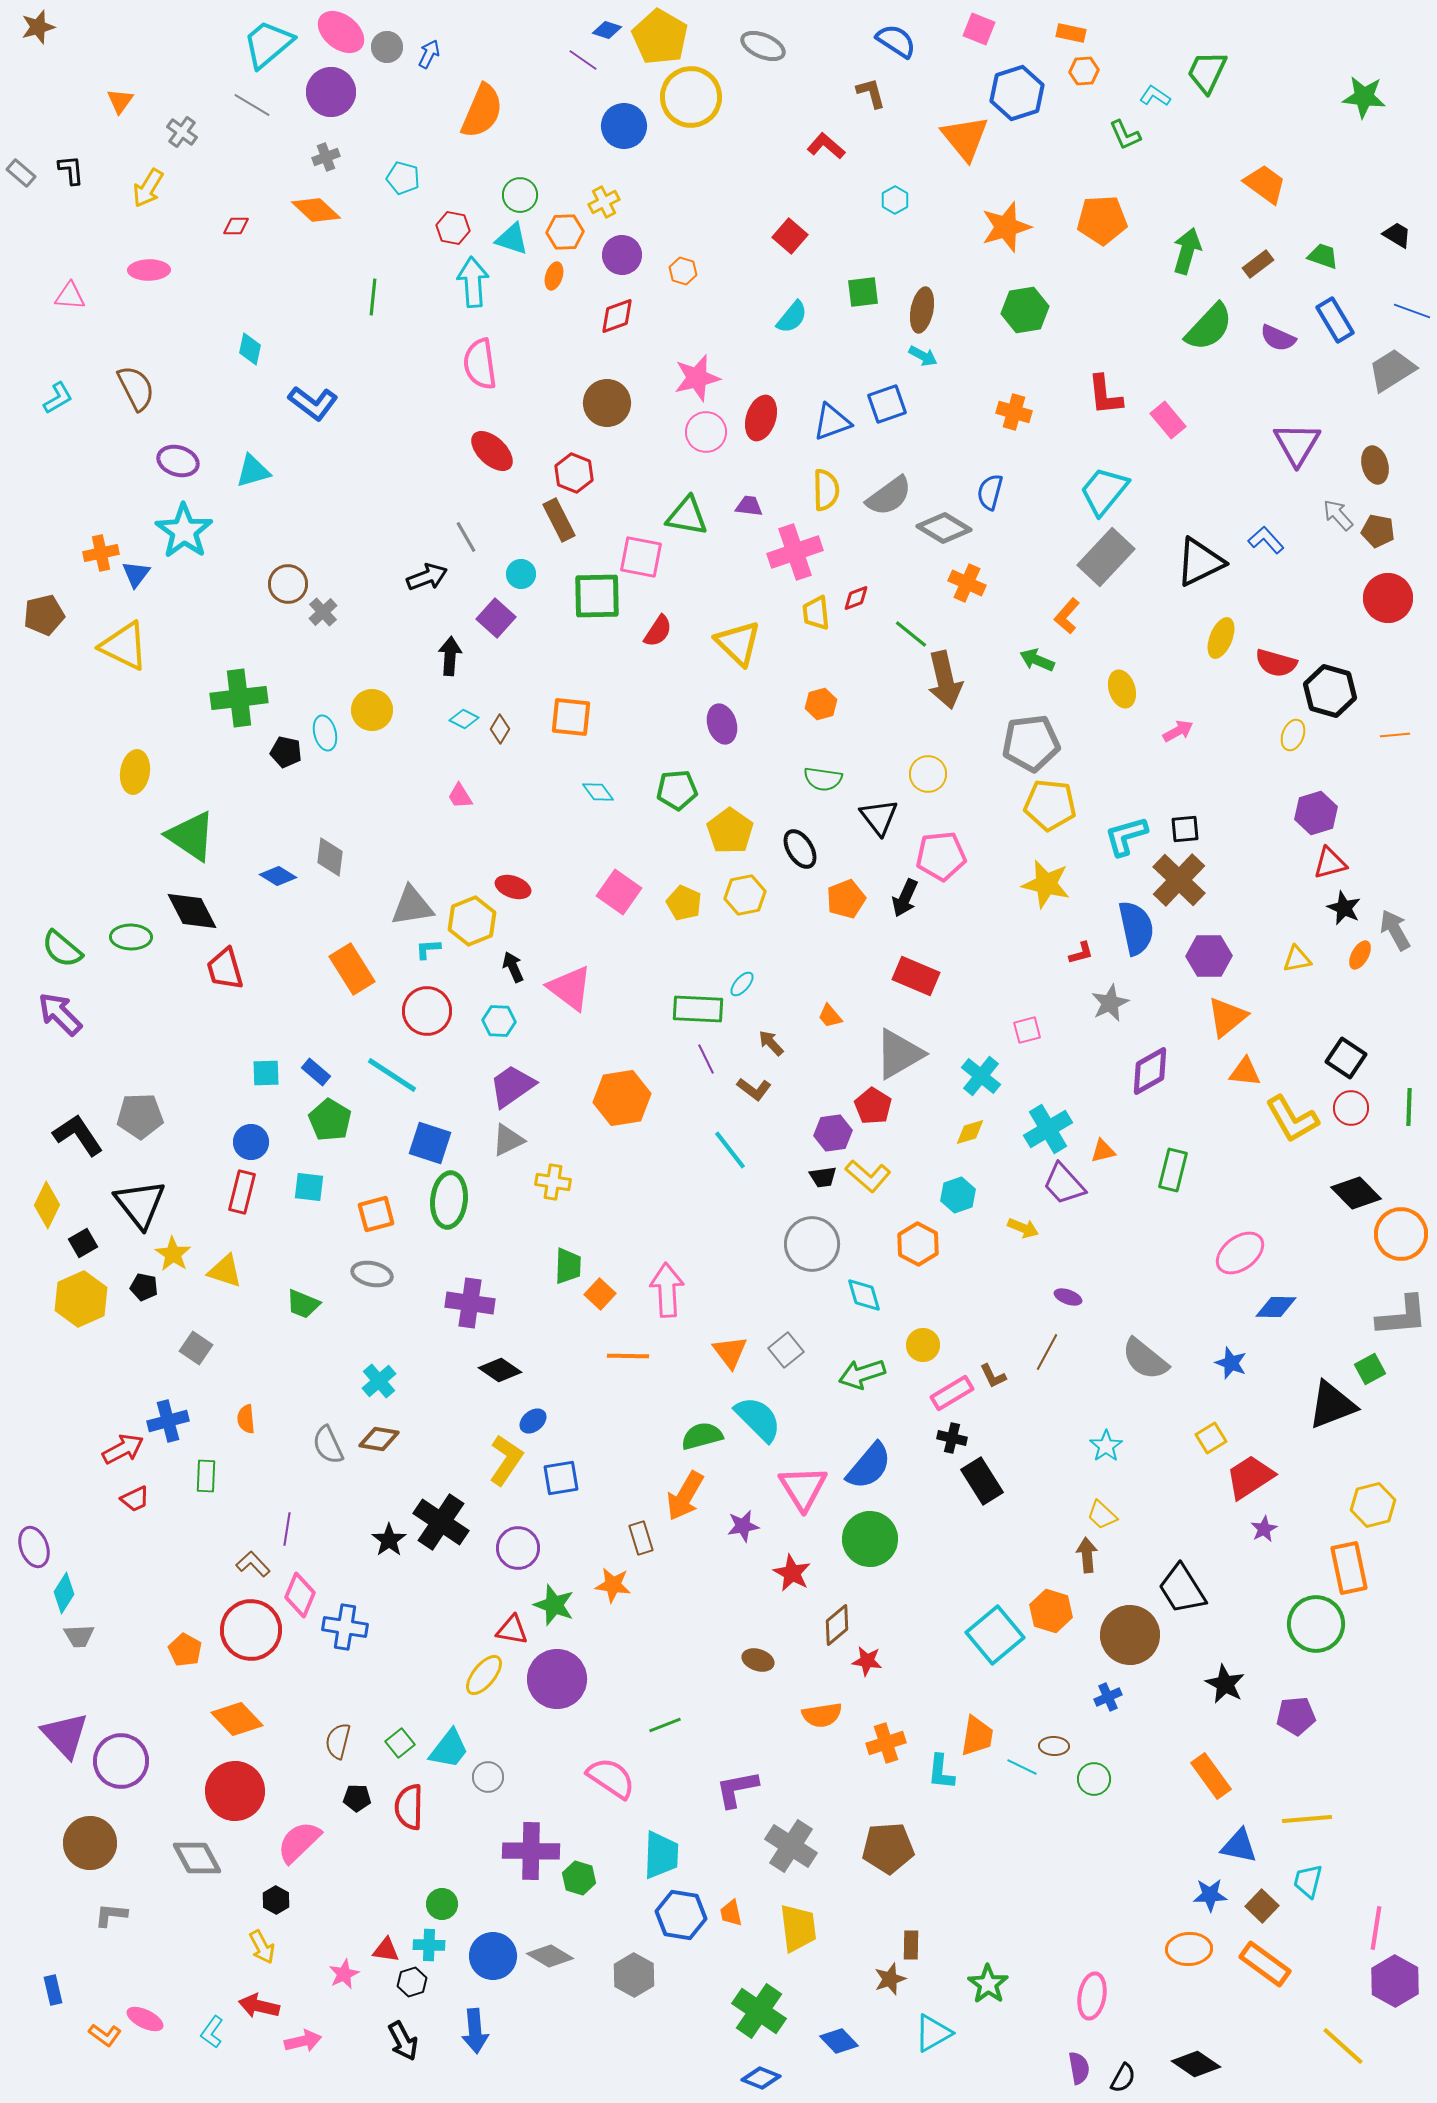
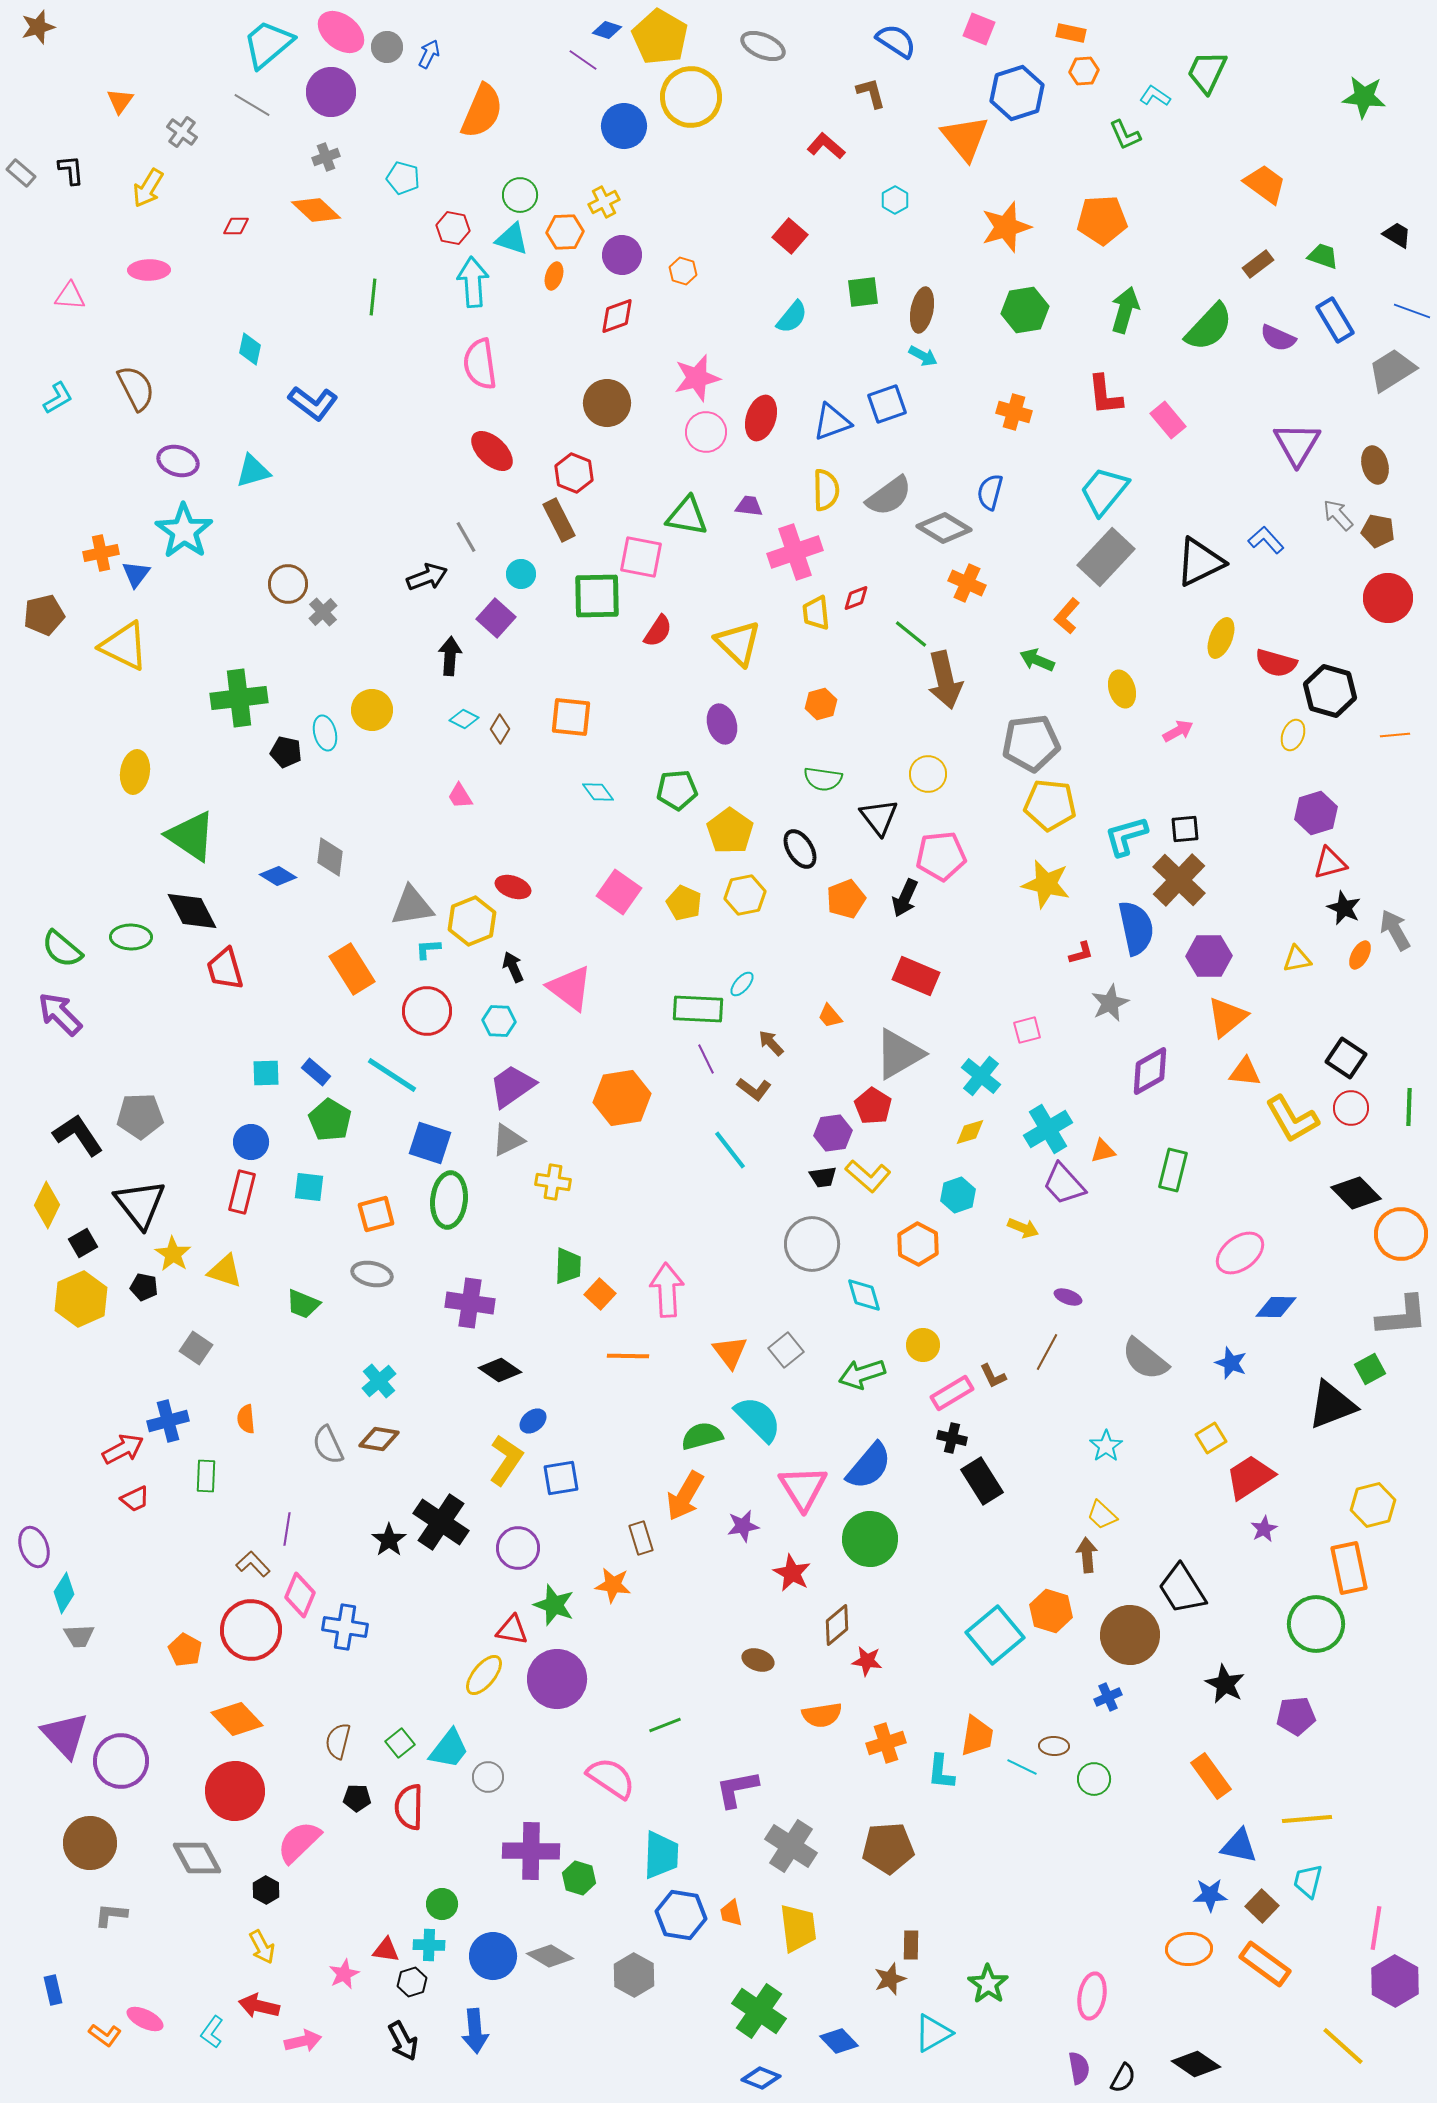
green arrow at (1187, 251): moved 62 px left, 59 px down
black hexagon at (276, 1900): moved 10 px left, 10 px up
